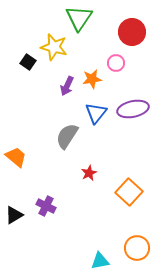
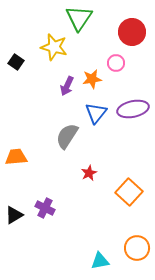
black square: moved 12 px left
orange trapezoid: rotated 45 degrees counterclockwise
purple cross: moved 1 px left, 2 px down
